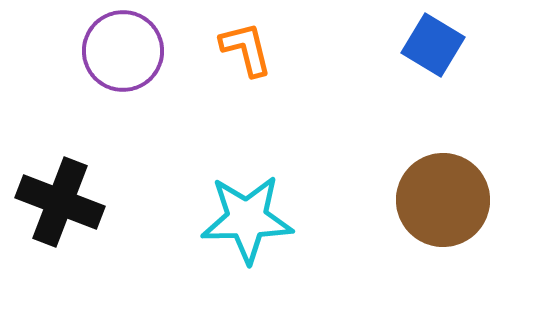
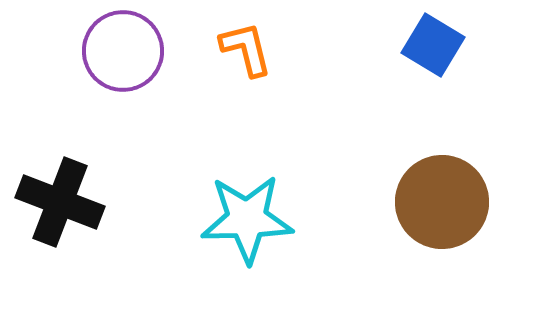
brown circle: moved 1 px left, 2 px down
